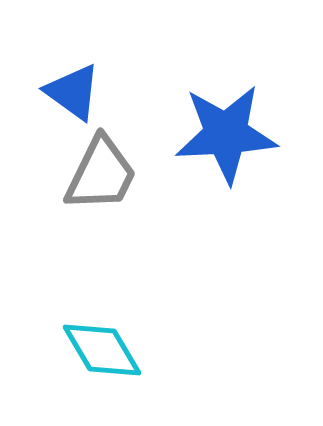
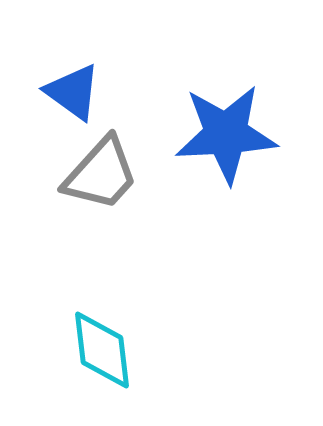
gray trapezoid: rotated 16 degrees clockwise
cyan diamond: rotated 24 degrees clockwise
